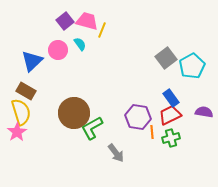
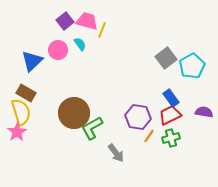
brown rectangle: moved 2 px down
orange line: moved 3 px left, 4 px down; rotated 40 degrees clockwise
